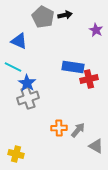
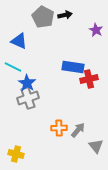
gray triangle: rotated 21 degrees clockwise
